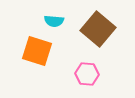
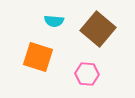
orange square: moved 1 px right, 6 px down
